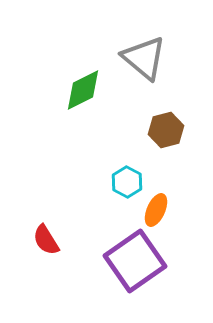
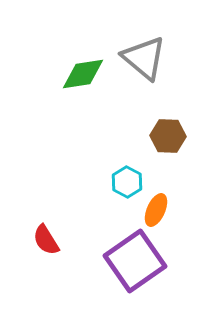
green diamond: moved 16 px up; rotated 18 degrees clockwise
brown hexagon: moved 2 px right, 6 px down; rotated 16 degrees clockwise
